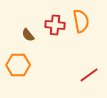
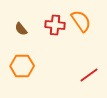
orange semicircle: rotated 25 degrees counterclockwise
brown semicircle: moved 7 px left, 6 px up
orange hexagon: moved 4 px right, 1 px down
